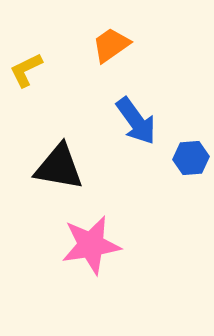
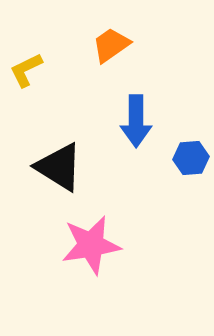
blue arrow: rotated 36 degrees clockwise
black triangle: rotated 22 degrees clockwise
